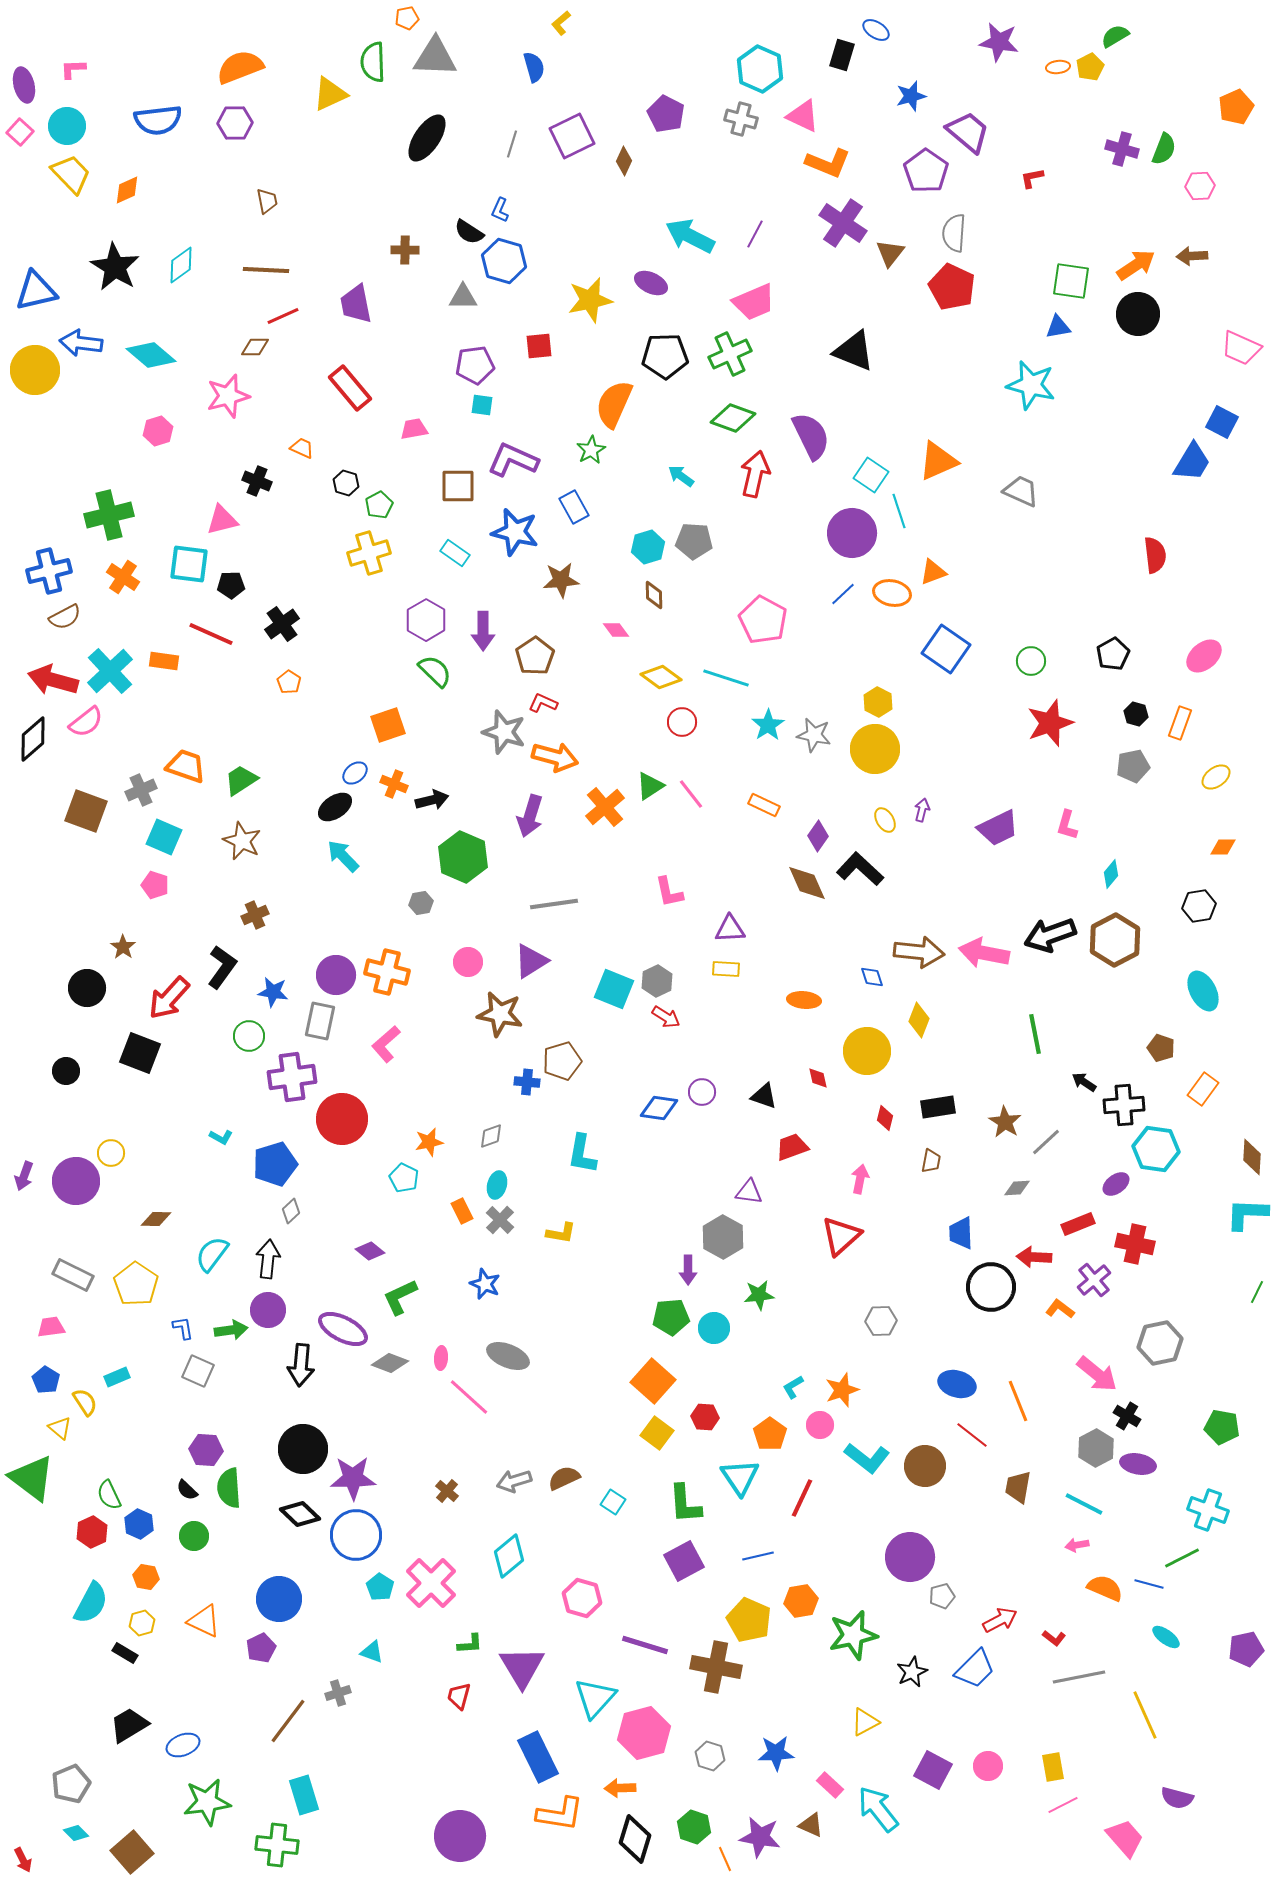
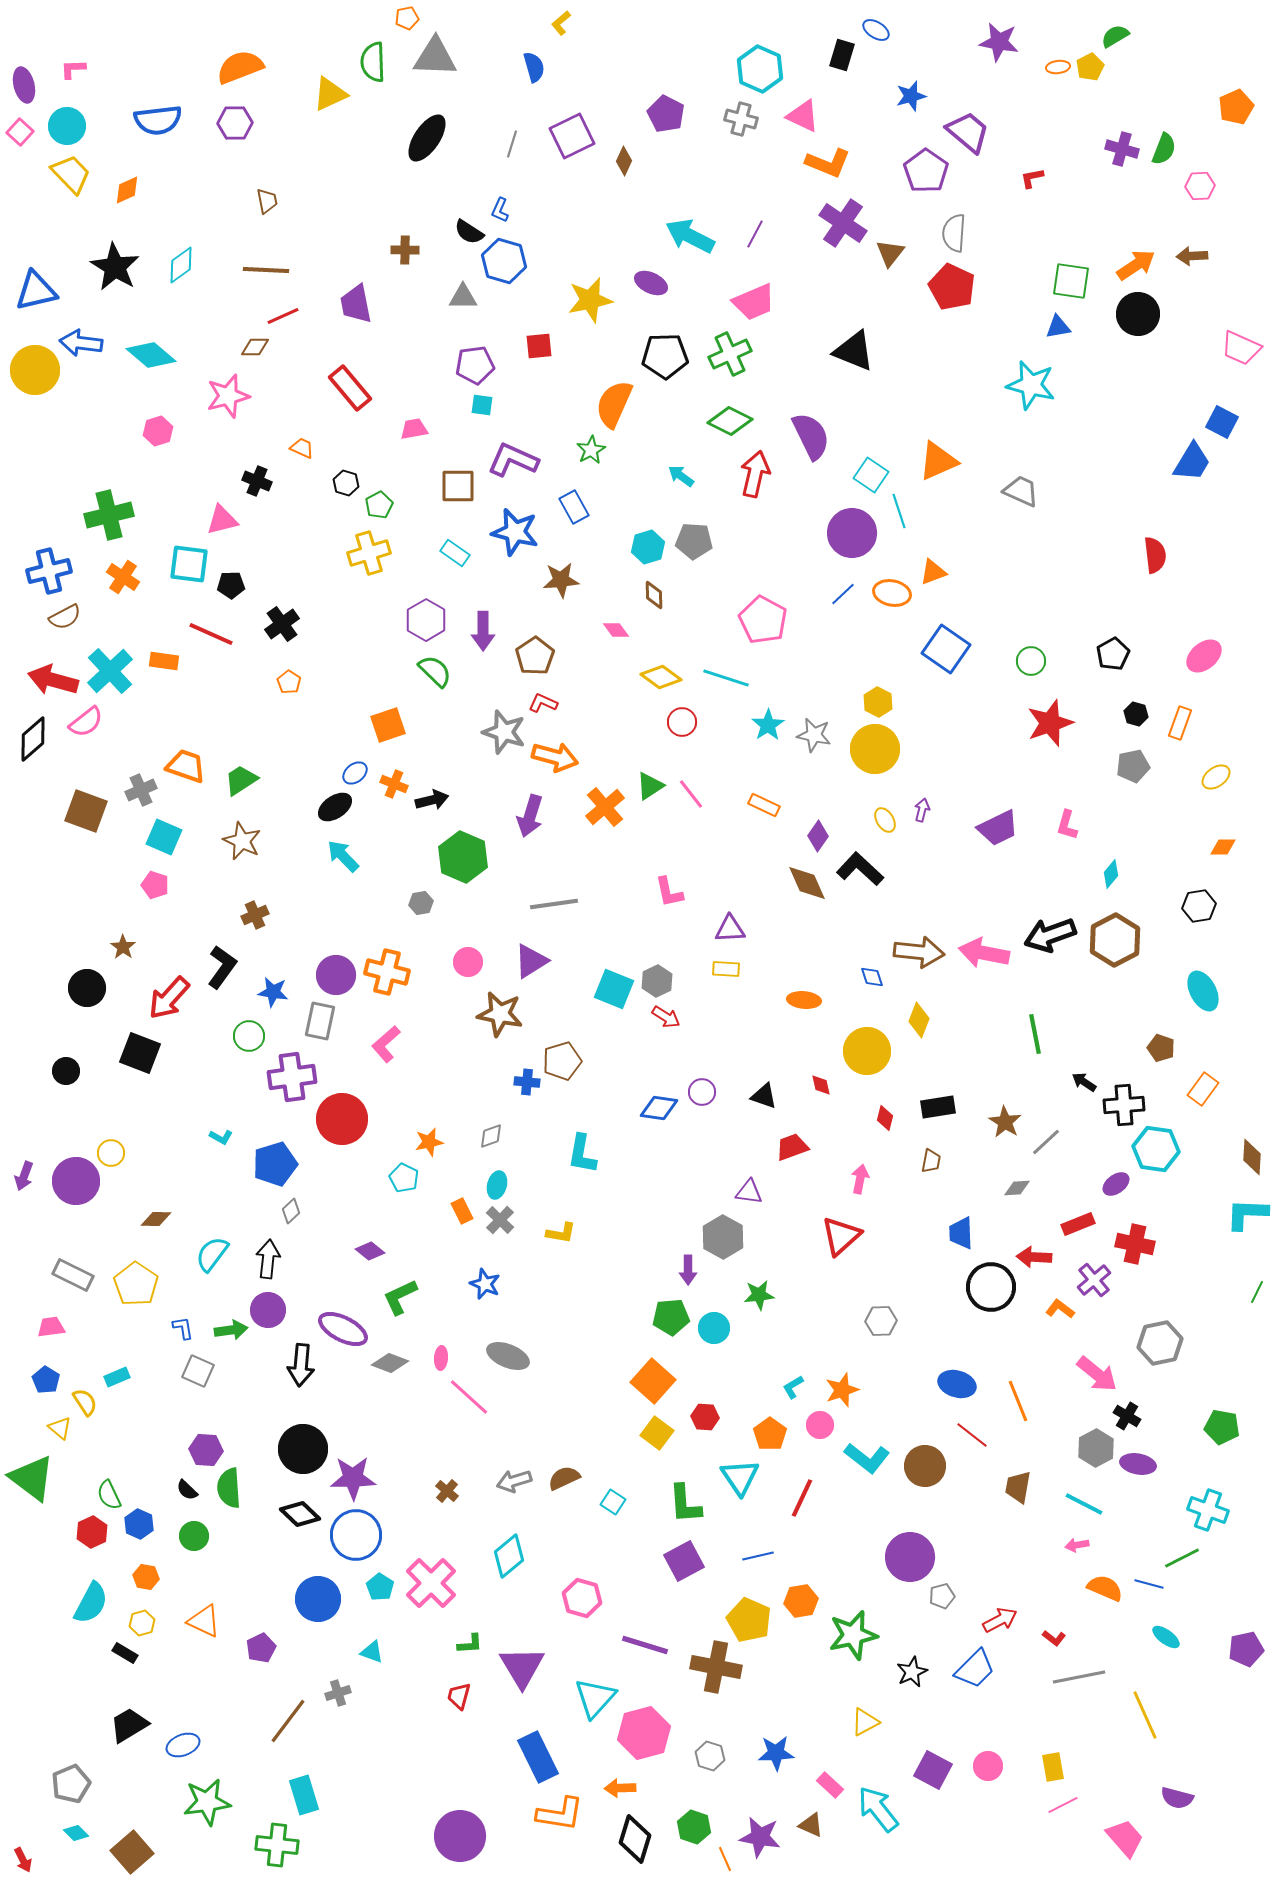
green diamond at (733, 418): moved 3 px left, 3 px down; rotated 6 degrees clockwise
red diamond at (818, 1078): moved 3 px right, 7 px down
blue circle at (279, 1599): moved 39 px right
